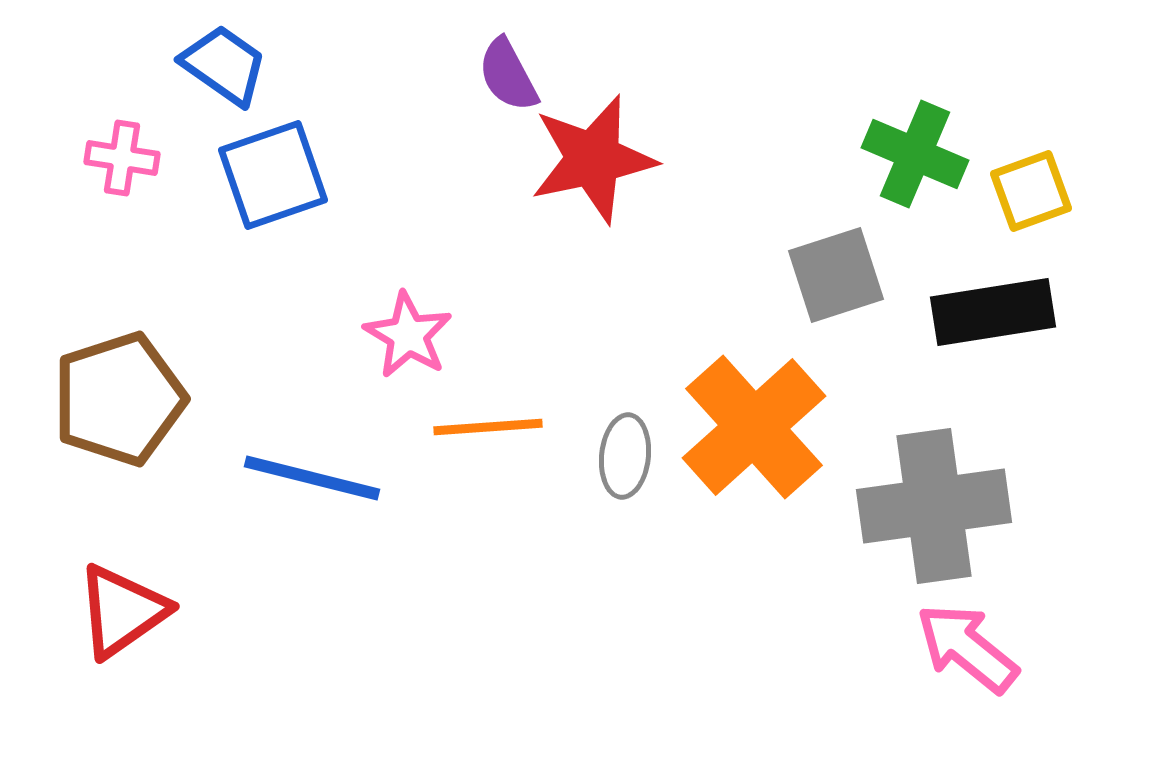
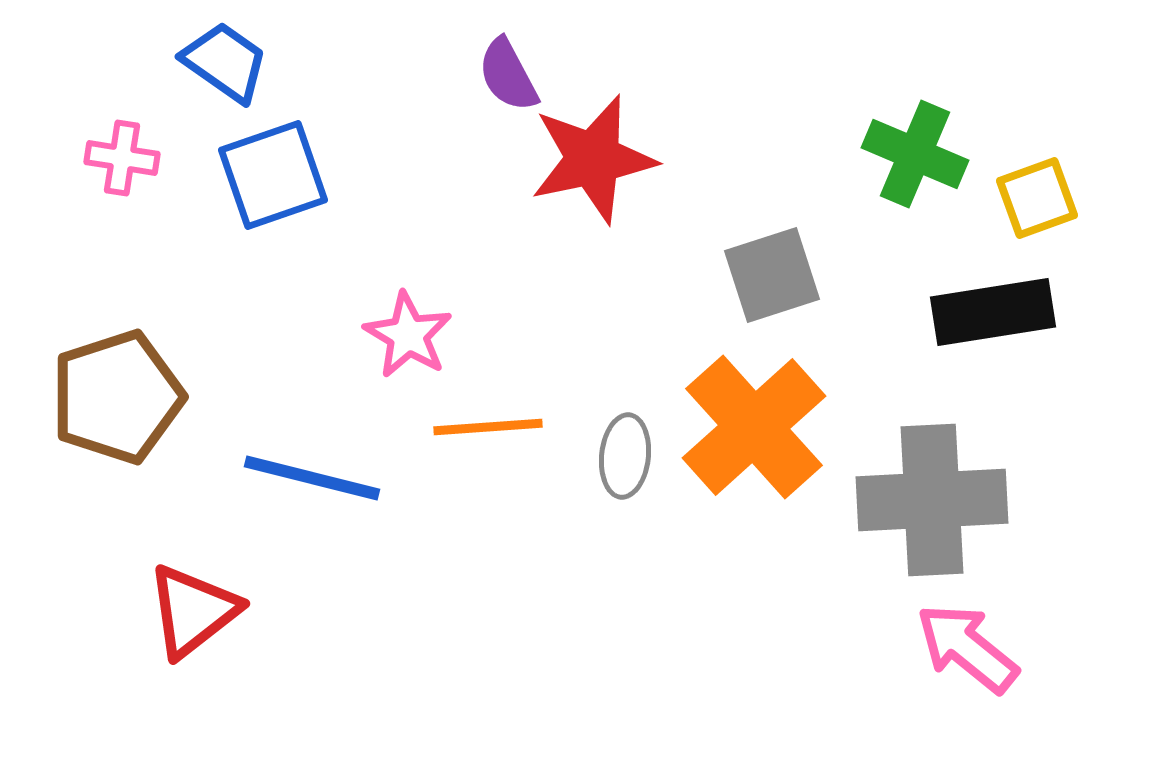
blue trapezoid: moved 1 px right, 3 px up
yellow square: moved 6 px right, 7 px down
gray square: moved 64 px left
brown pentagon: moved 2 px left, 2 px up
gray cross: moved 2 px left, 6 px up; rotated 5 degrees clockwise
red triangle: moved 71 px right; rotated 3 degrees counterclockwise
